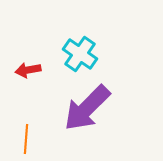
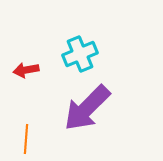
cyan cross: rotated 32 degrees clockwise
red arrow: moved 2 px left
